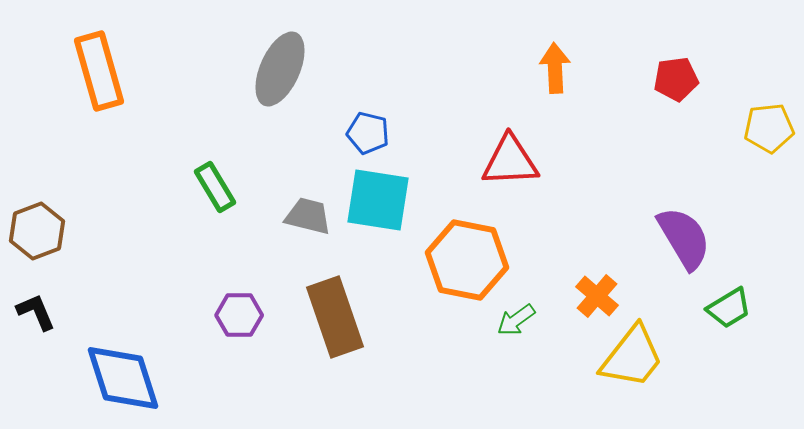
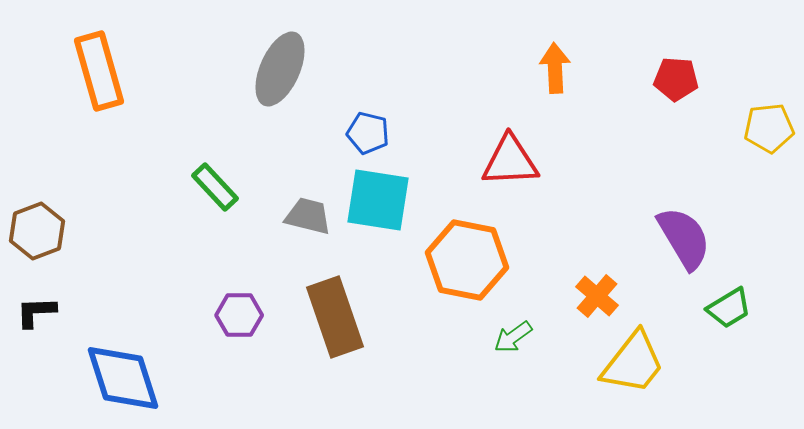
red pentagon: rotated 12 degrees clockwise
green rectangle: rotated 12 degrees counterclockwise
black L-shape: rotated 69 degrees counterclockwise
green arrow: moved 3 px left, 17 px down
yellow trapezoid: moved 1 px right, 6 px down
